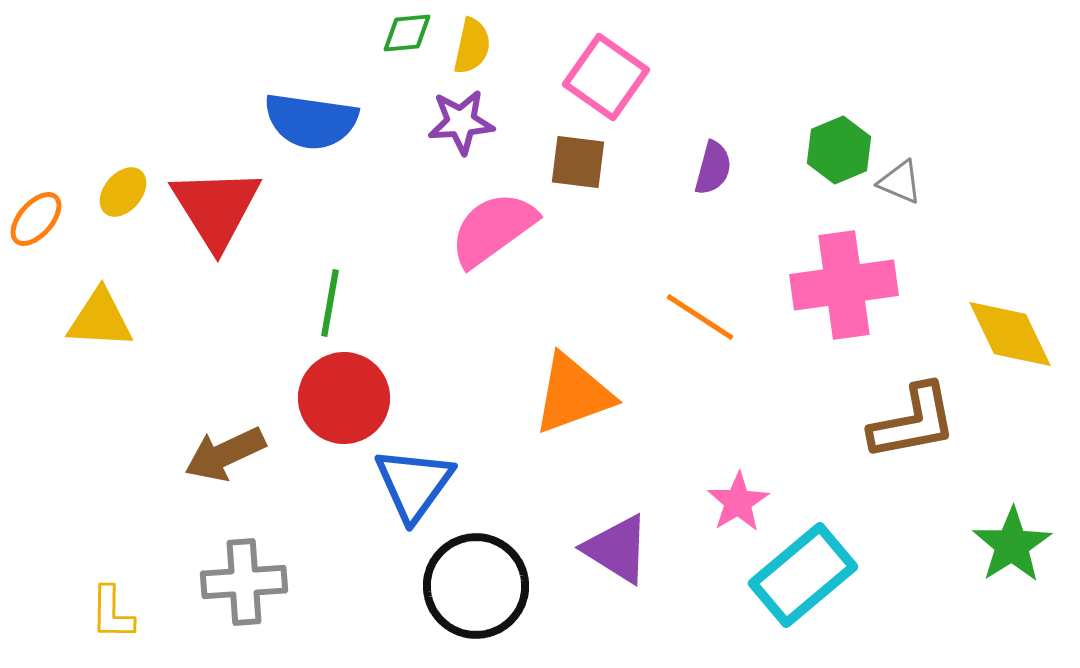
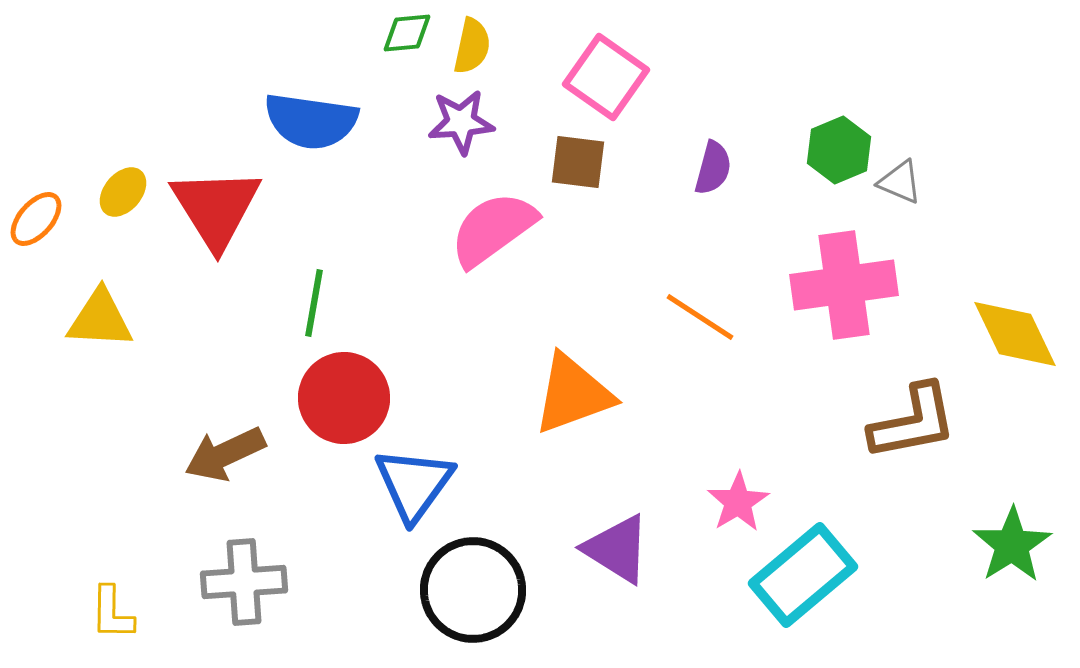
green line: moved 16 px left
yellow diamond: moved 5 px right
black circle: moved 3 px left, 4 px down
